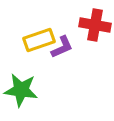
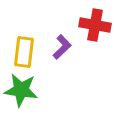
yellow rectangle: moved 15 px left, 12 px down; rotated 64 degrees counterclockwise
purple L-shape: rotated 20 degrees counterclockwise
